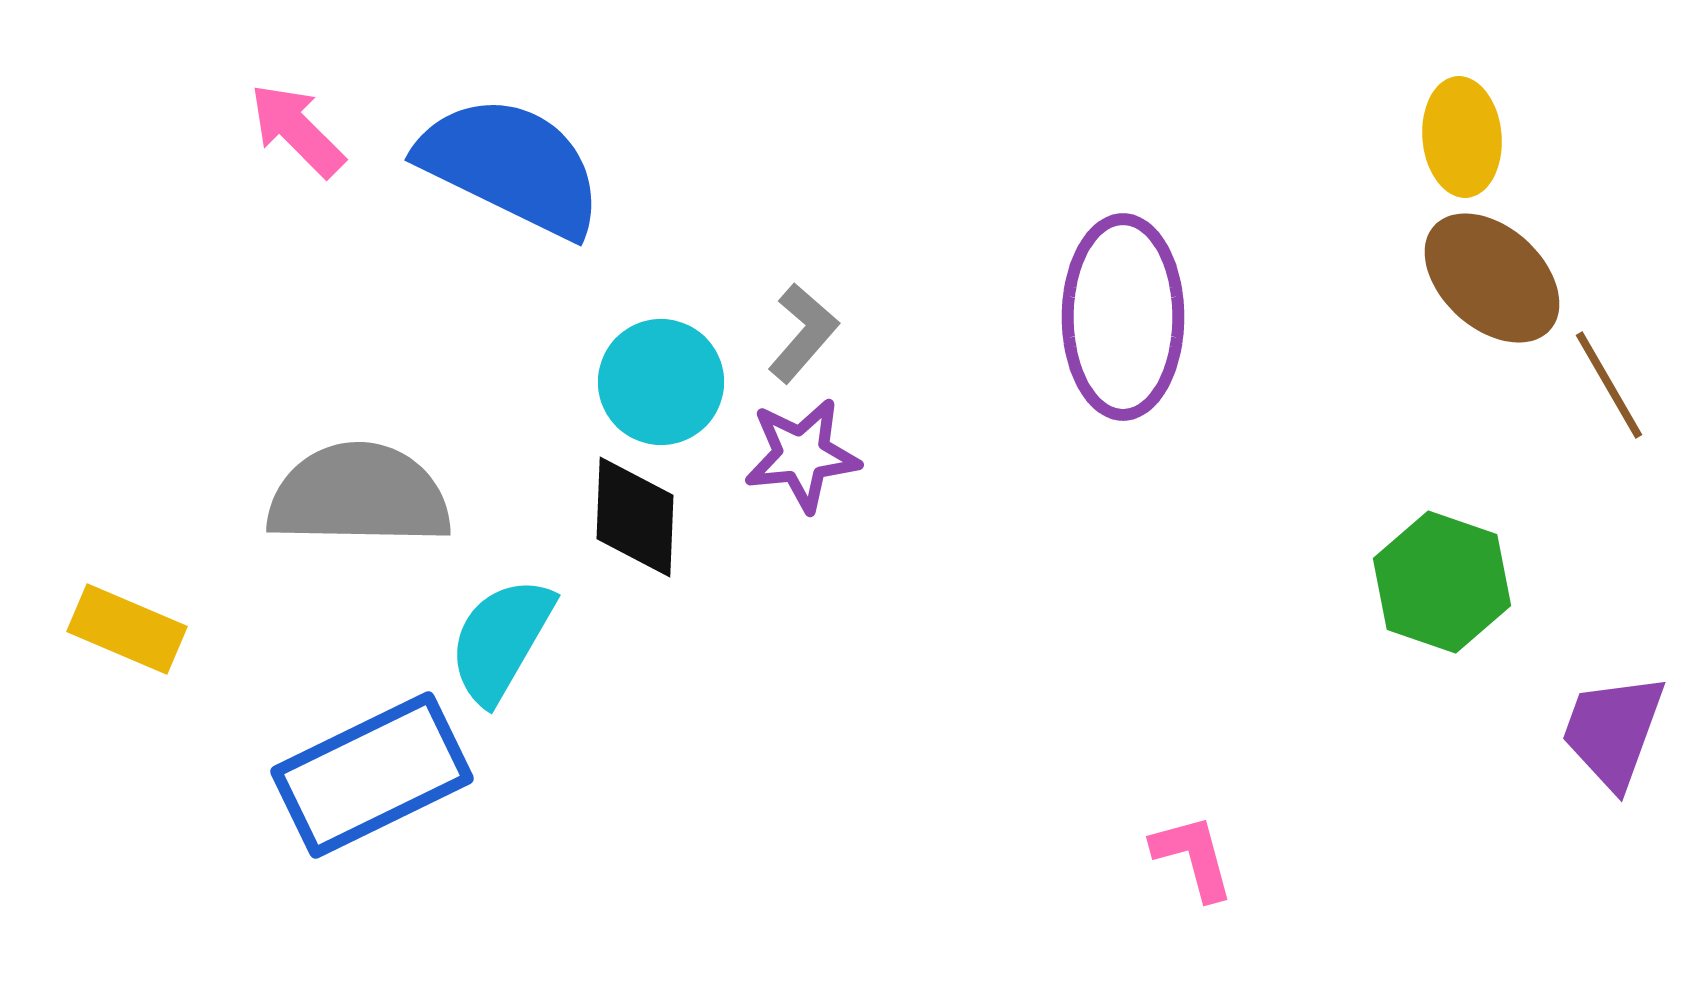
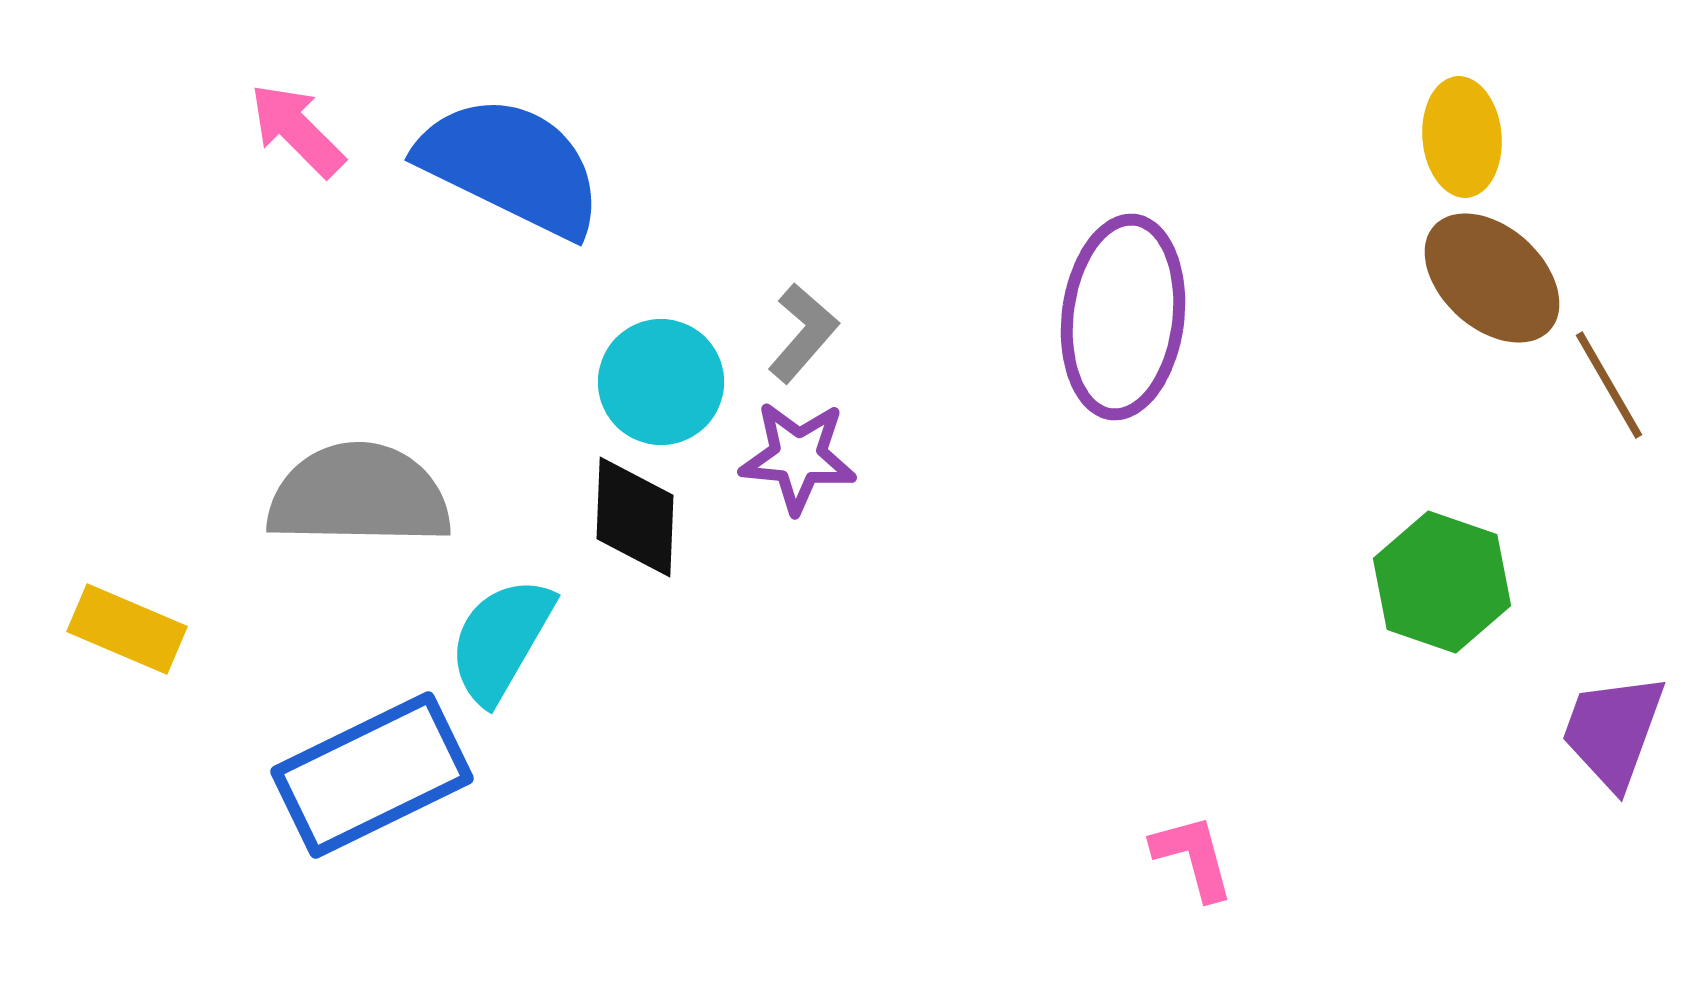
purple ellipse: rotated 7 degrees clockwise
purple star: moved 4 px left, 2 px down; rotated 11 degrees clockwise
